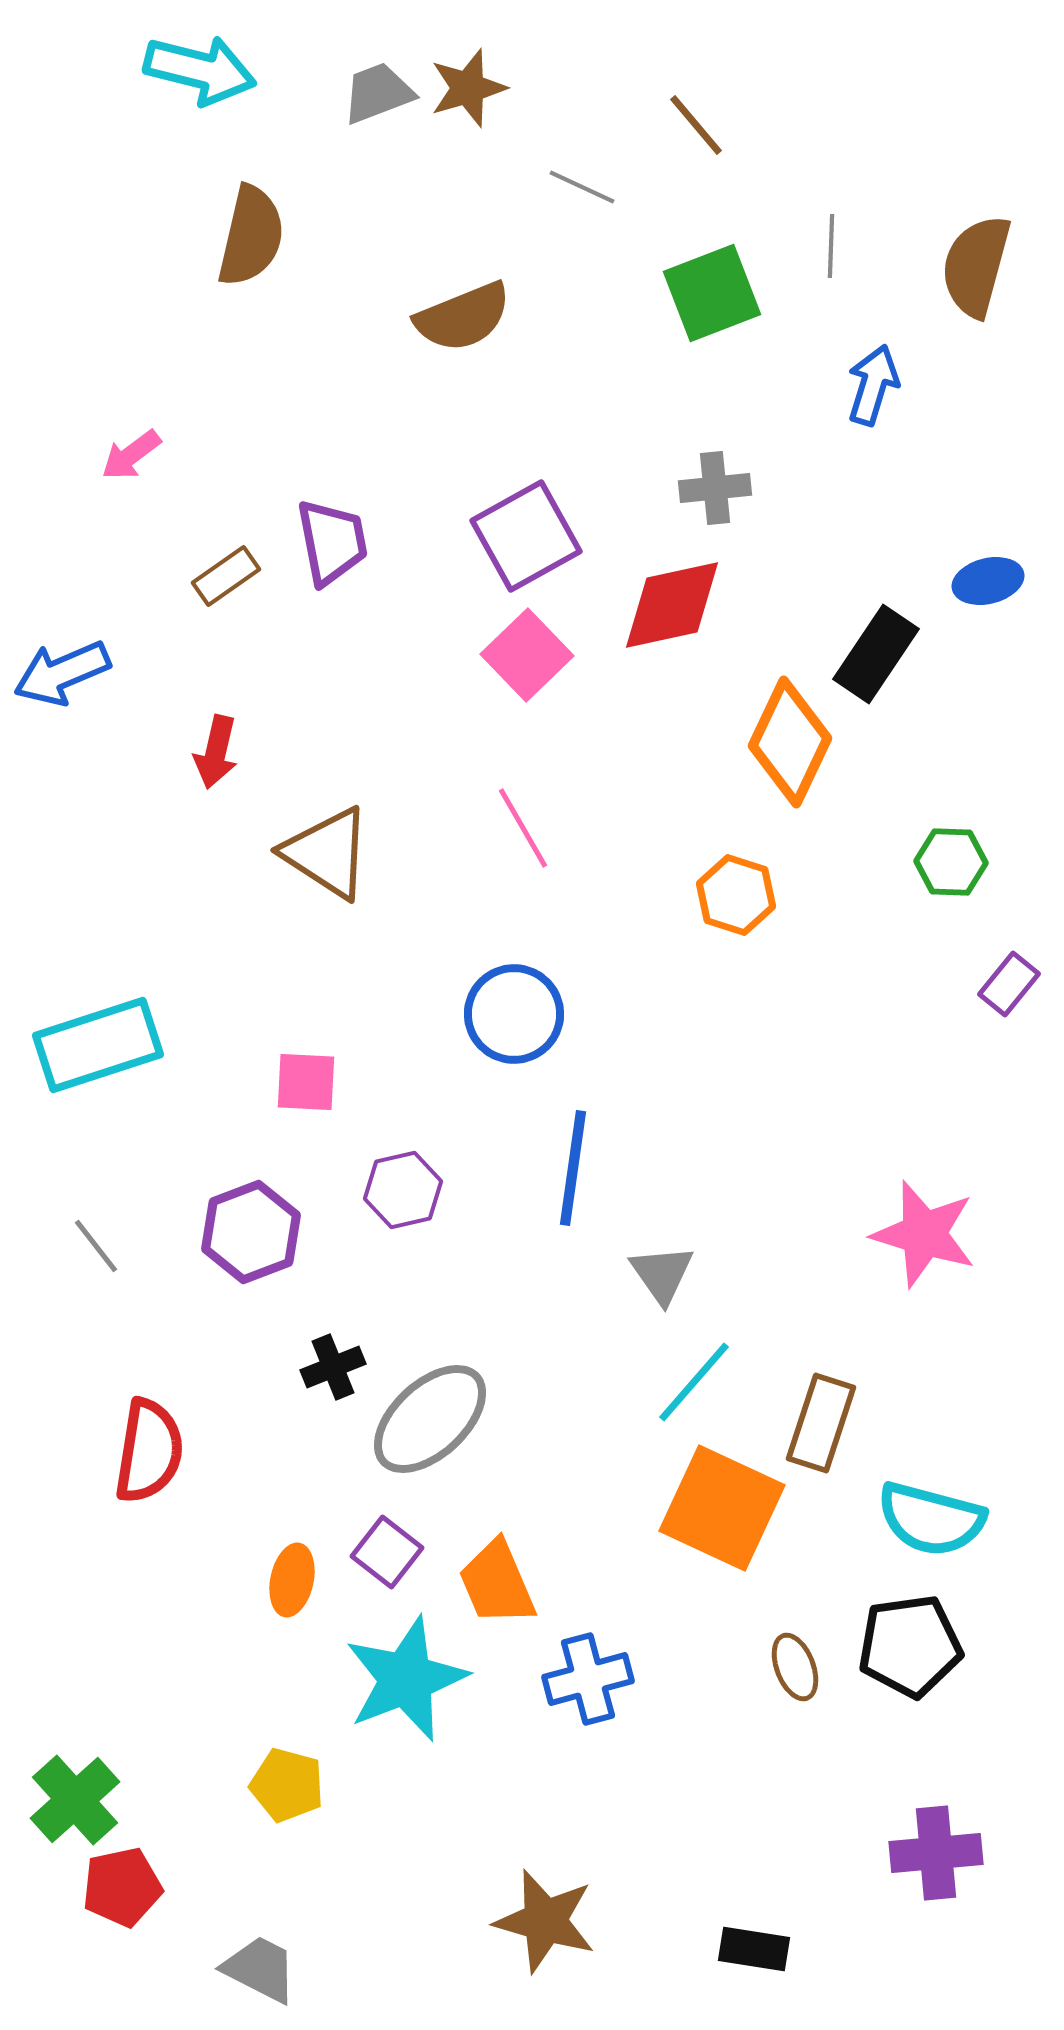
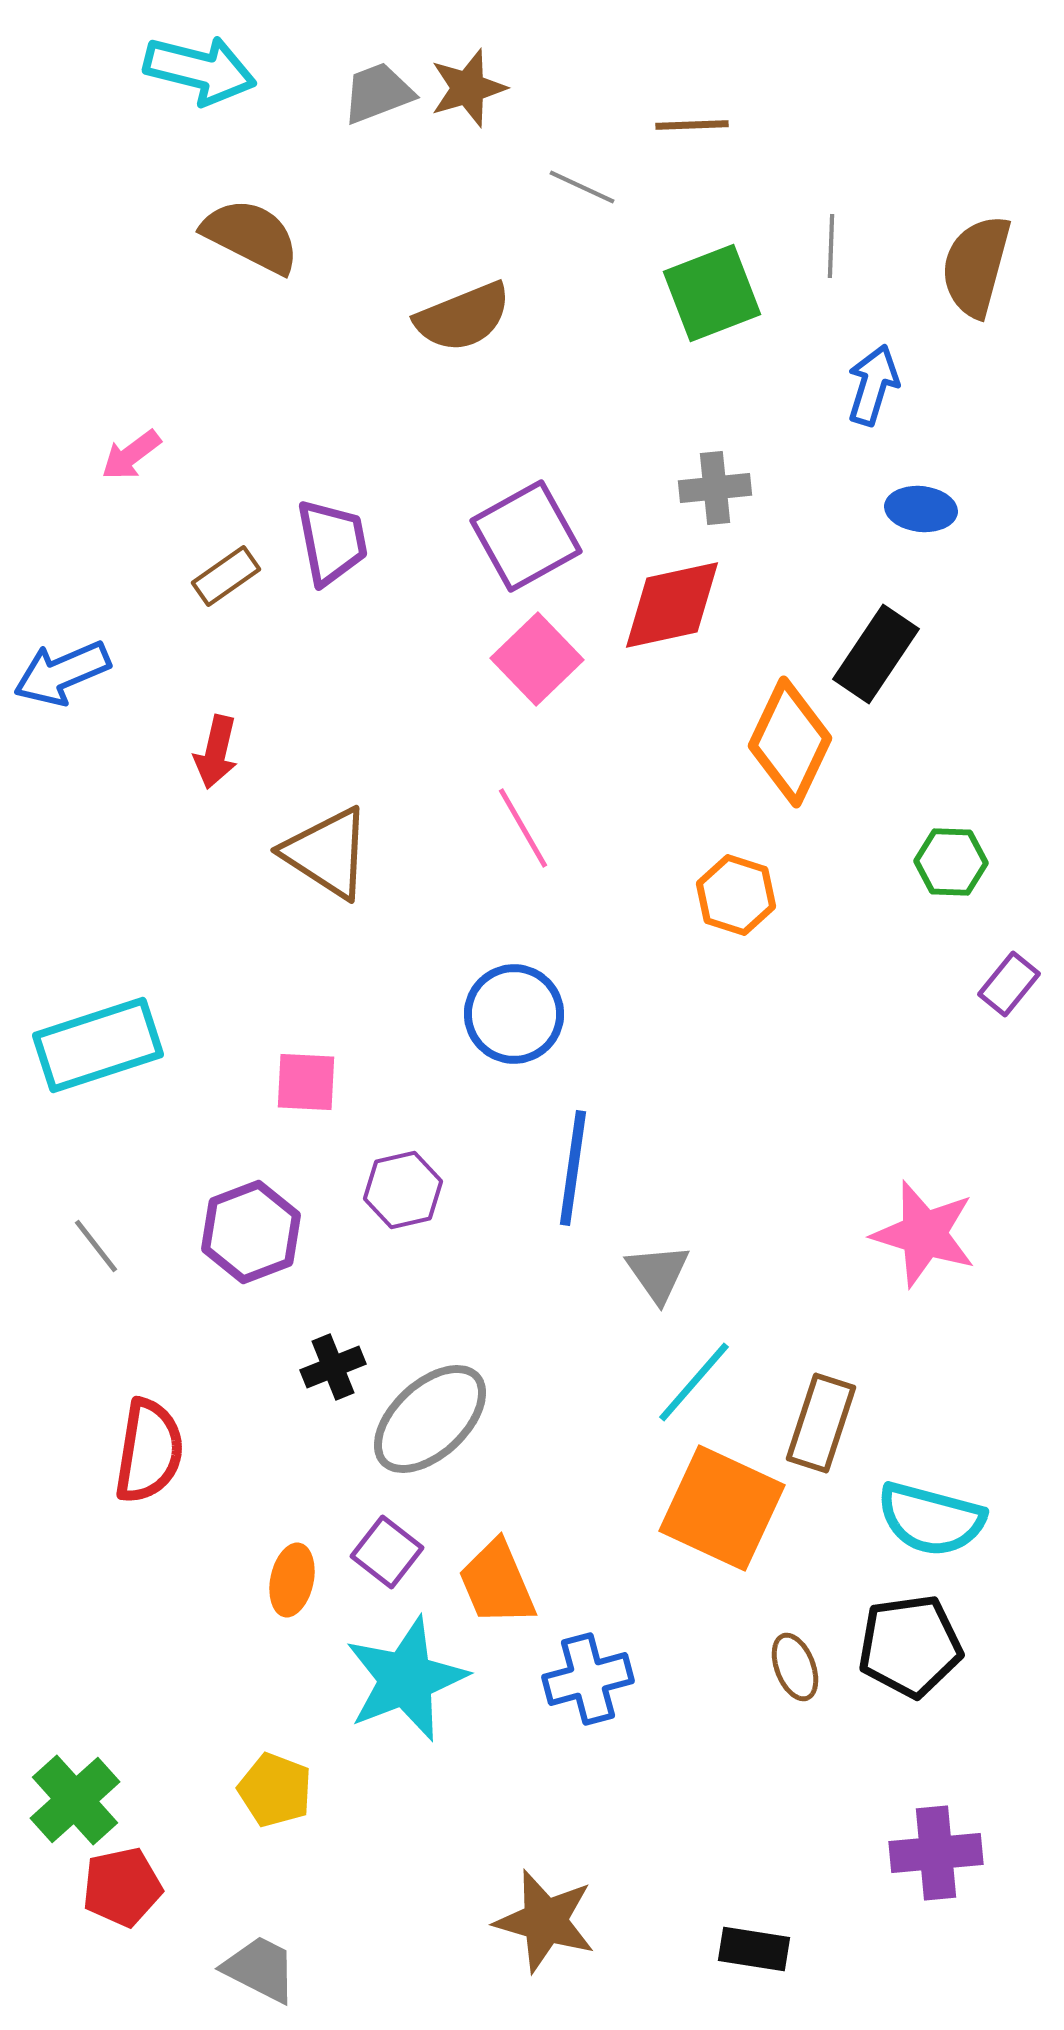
brown line at (696, 125): moved 4 px left; rotated 52 degrees counterclockwise
brown semicircle at (251, 236): rotated 76 degrees counterclockwise
blue ellipse at (988, 581): moved 67 px left, 72 px up; rotated 20 degrees clockwise
pink square at (527, 655): moved 10 px right, 4 px down
gray triangle at (662, 1274): moved 4 px left, 1 px up
yellow pentagon at (287, 1785): moved 12 px left, 5 px down; rotated 6 degrees clockwise
